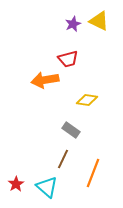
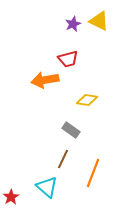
red star: moved 5 px left, 13 px down
